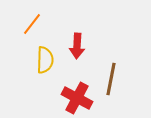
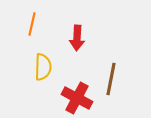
orange line: rotated 25 degrees counterclockwise
red arrow: moved 8 px up
yellow semicircle: moved 2 px left, 7 px down
